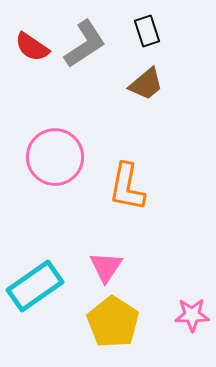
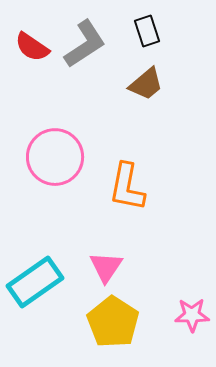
cyan rectangle: moved 4 px up
